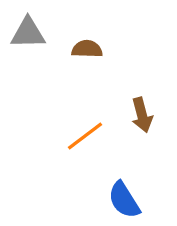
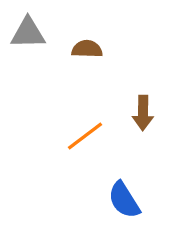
brown arrow: moved 1 px right, 2 px up; rotated 16 degrees clockwise
